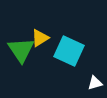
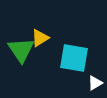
cyan square: moved 5 px right, 7 px down; rotated 16 degrees counterclockwise
white triangle: rotated 14 degrees counterclockwise
